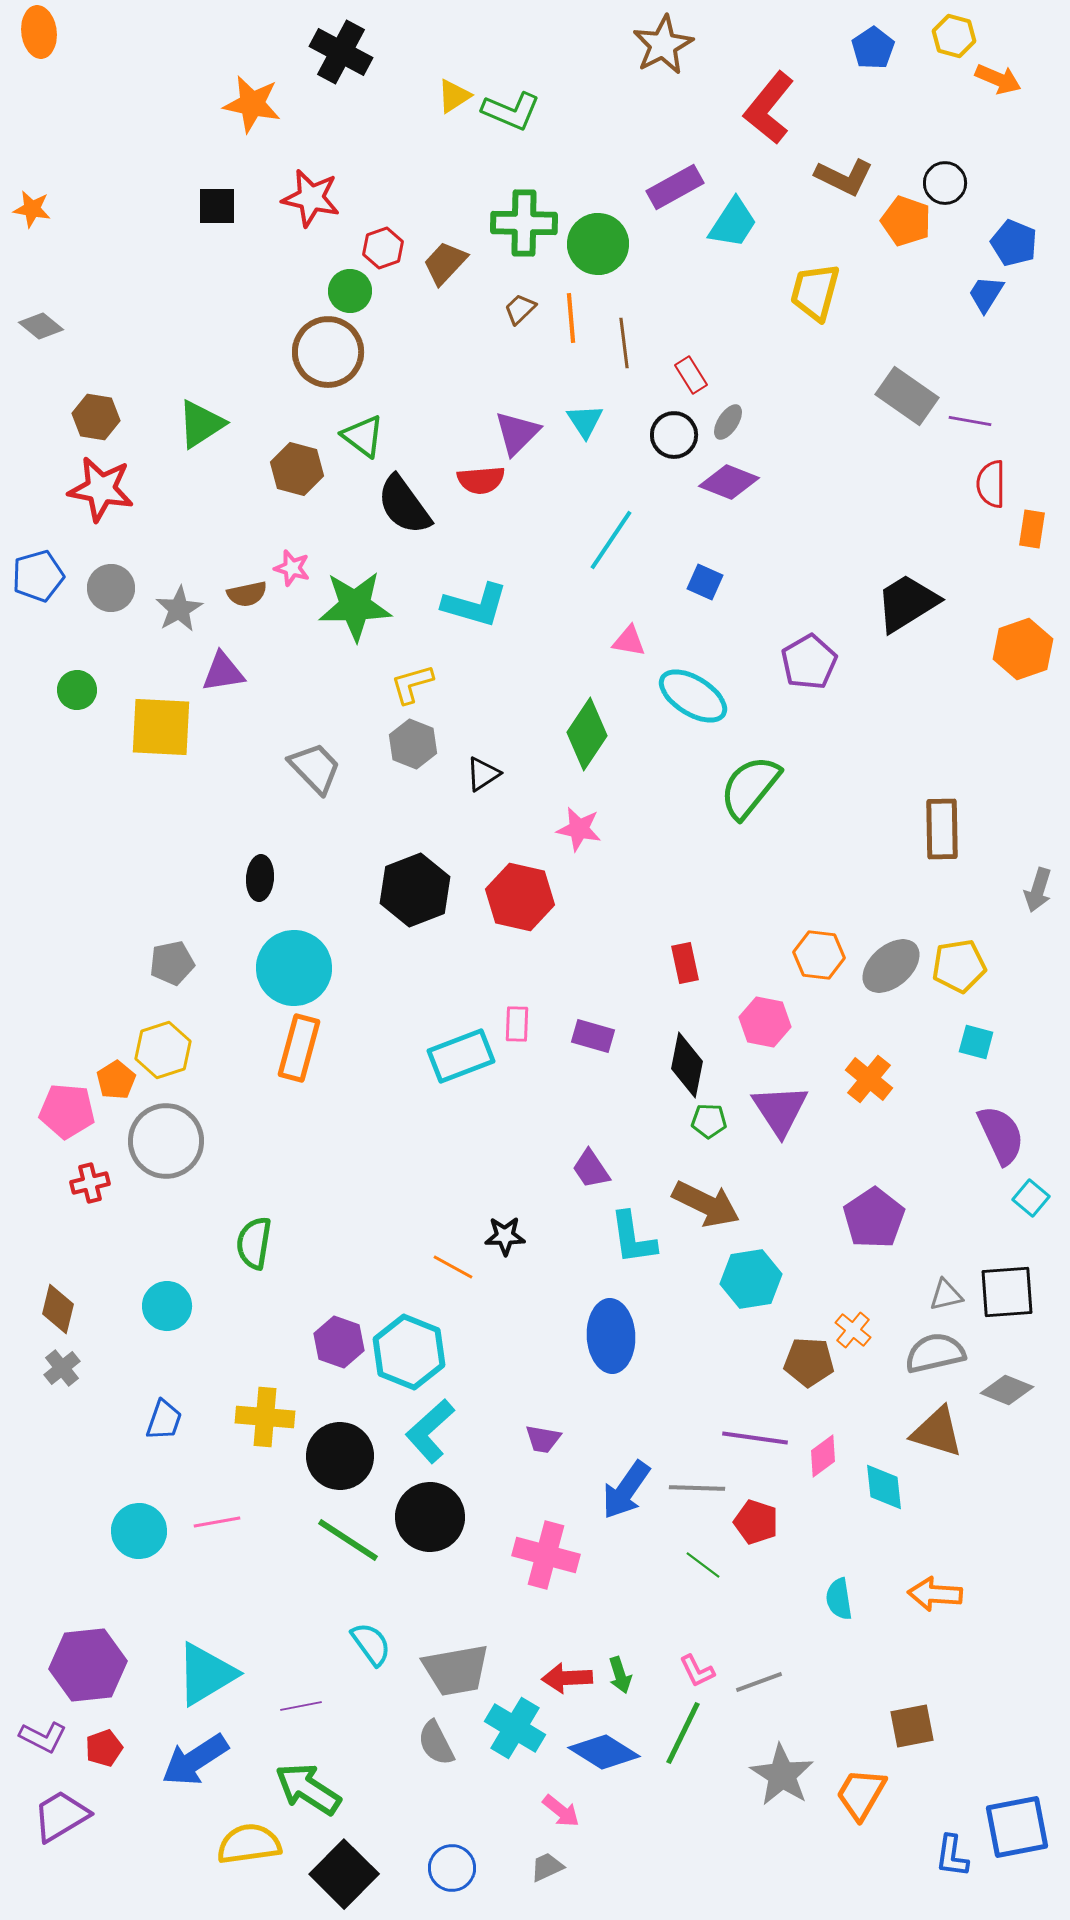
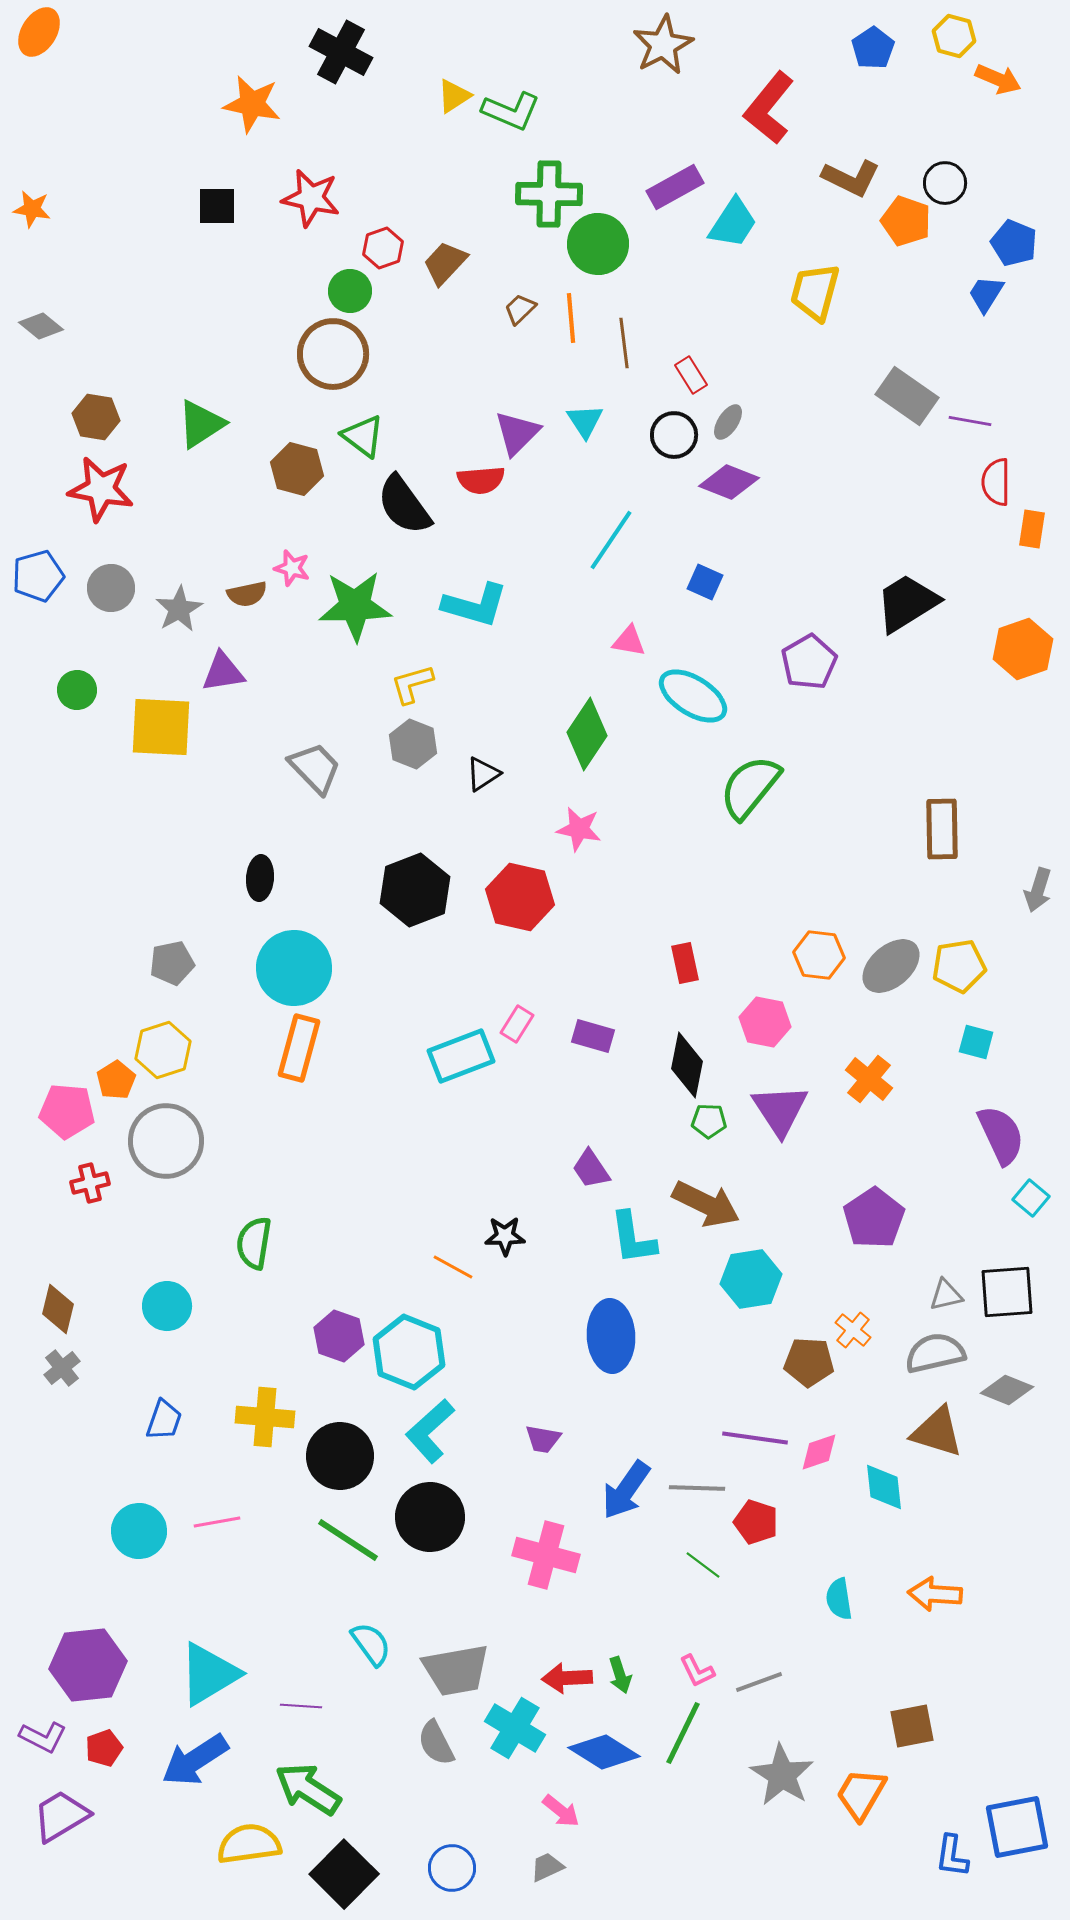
orange ellipse at (39, 32): rotated 39 degrees clockwise
brown L-shape at (844, 177): moved 7 px right, 1 px down
green cross at (524, 223): moved 25 px right, 29 px up
brown circle at (328, 352): moved 5 px right, 2 px down
red semicircle at (991, 484): moved 5 px right, 2 px up
pink rectangle at (517, 1024): rotated 30 degrees clockwise
purple hexagon at (339, 1342): moved 6 px up
pink diamond at (823, 1456): moved 4 px left, 4 px up; rotated 18 degrees clockwise
cyan triangle at (206, 1674): moved 3 px right
purple line at (301, 1706): rotated 15 degrees clockwise
